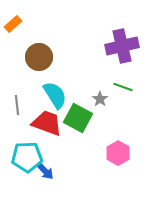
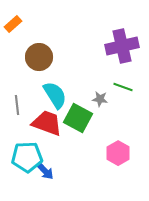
gray star: rotated 28 degrees counterclockwise
